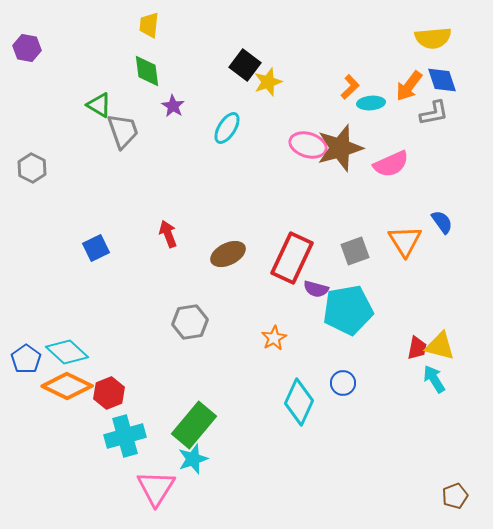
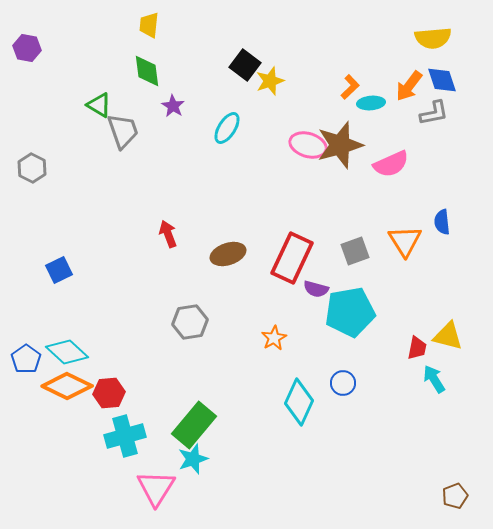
yellow star at (268, 82): moved 2 px right, 1 px up
brown star at (340, 148): moved 3 px up
blue semicircle at (442, 222): rotated 150 degrees counterclockwise
blue square at (96, 248): moved 37 px left, 22 px down
brown ellipse at (228, 254): rotated 8 degrees clockwise
cyan pentagon at (348, 310): moved 2 px right, 2 px down
yellow triangle at (440, 346): moved 8 px right, 10 px up
red hexagon at (109, 393): rotated 16 degrees clockwise
